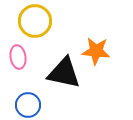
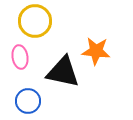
pink ellipse: moved 2 px right
black triangle: moved 1 px left, 1 px up
blue circle: moved 4 px up
